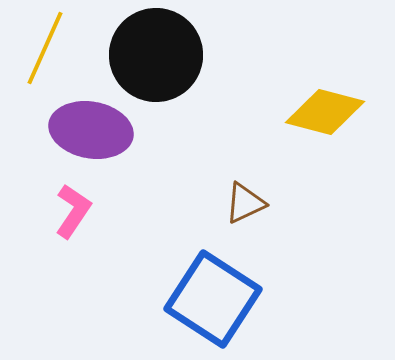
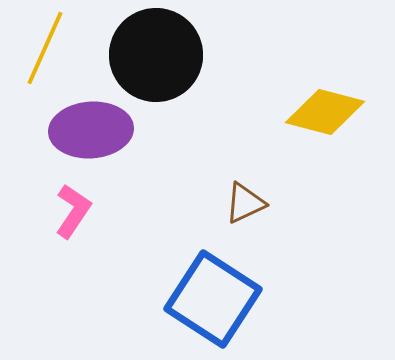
purple ellipse: rotated 14 degrees counterclockwise
